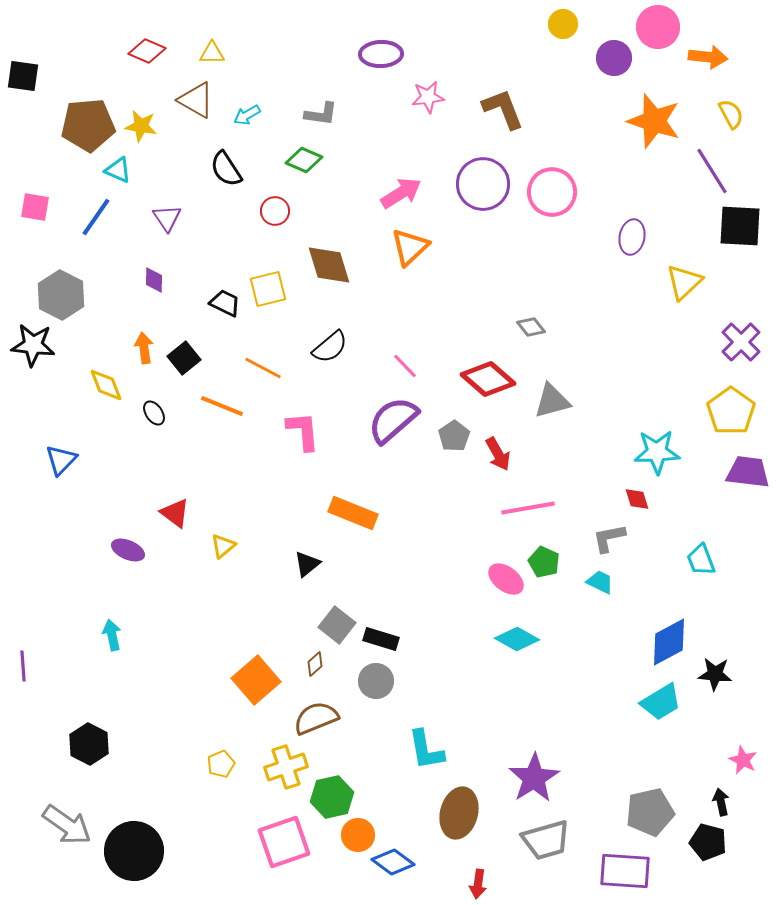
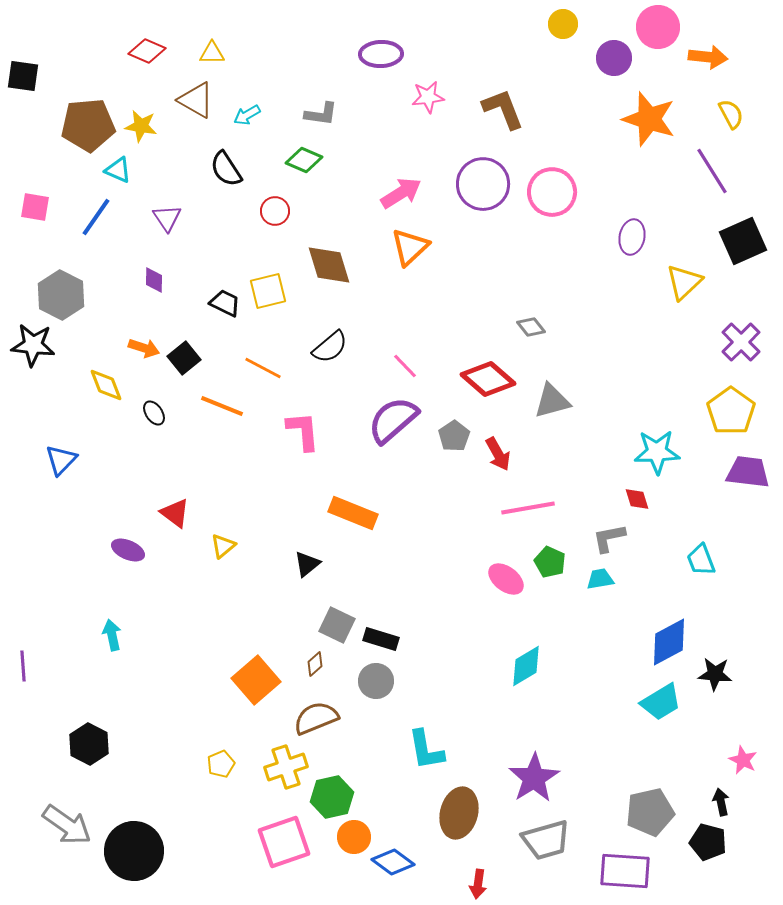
orange star at (654, 121): moved 5 px left, 2 px up
black square at (740, 226): moved 3 px right, 15 px down; rotated 27 degrees counterclockwise
yellow square at (268, 289): moved 2 px down
orange arrow at (144, 348): rotated 116 degrees clockwise
green pentagon at (544, 562): moved 6 px right
cyan trapezoid at (600, 582): moved 3 px up; rotated 36 degrees counterclockwise
gray square at (337, 625): rotated 12 degrees counterclockwise
cyan diamond at (517, 639): moved 9 px right, 27 px down; rotated 60 degrees counterclockwise
orange circle at (358, 835): moved 4 px left, 2 px down
